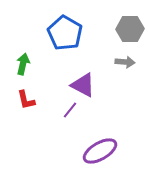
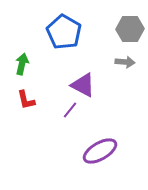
blue pentagon: moved 1 px left, 1 px up
green arrow: moved 1 px left
